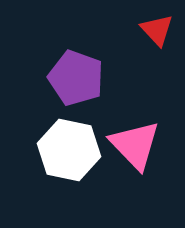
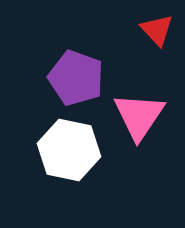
pink triangle: moved 4 px right, 29 px up; rotated 18 degrees clockwise
